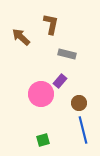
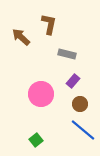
brown L-shape: moved 2 px left
purple rectangle: moved 13 px right
brown circle: moved 1 px right, 1 px down
blue line: rotated 36 degrees counterclockwise
green square: moved 7 px left; rotated 24 degrees counterclockwise
